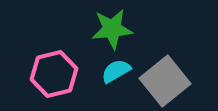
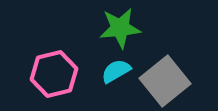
green star: moved 8 px right, 1 px up
